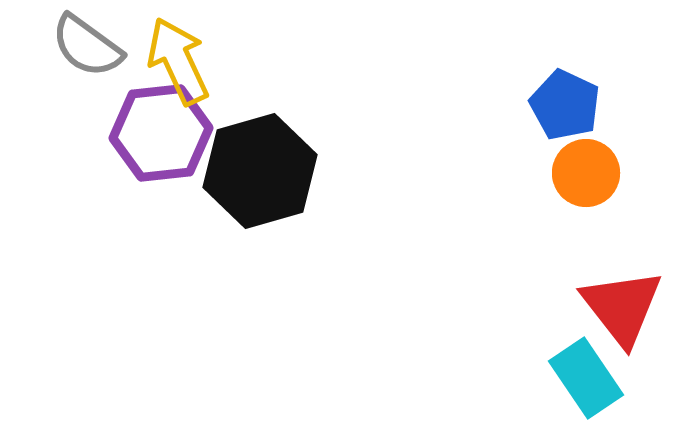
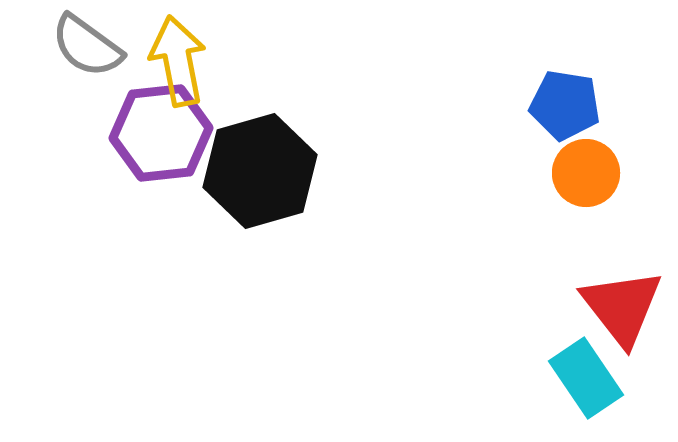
yellow arrow: rotated 14 degrees clockwise
blue pentagon: rotated 16 degrees counterclockwise
